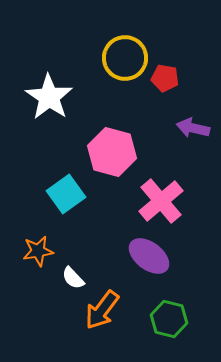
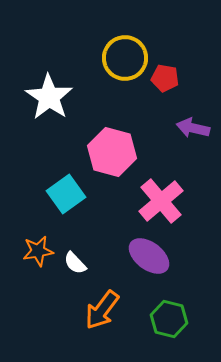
white semicircle: moved 2 px right, 15 px up
